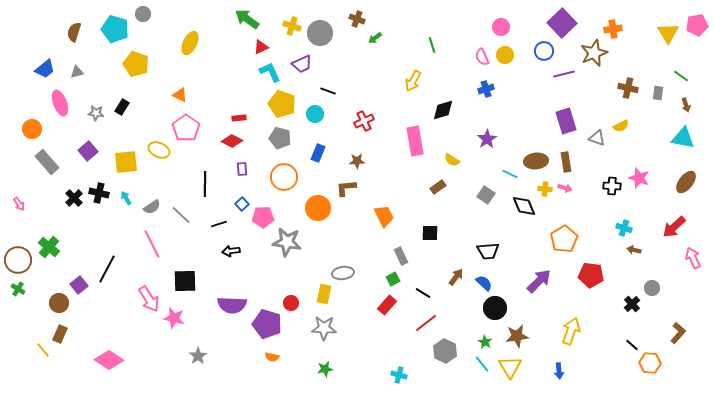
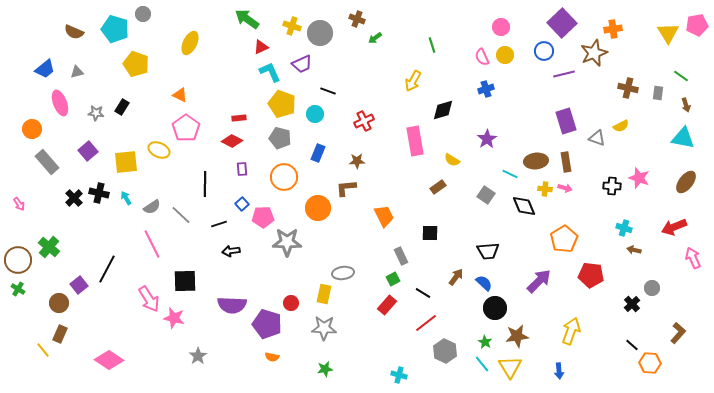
brown semicircle at (74, 32): rotated 84 degrees counterclockwise
red arrow at (674, 227): rotated 20 degrees clockwise
gray star at (287, 242): rotated 8 degrees counterclockwise
